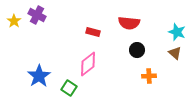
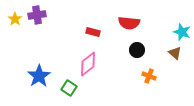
purple cross: rotated 36 degrees counterclockwise
yellow star: moved 1 px right, 2 px up
cyan star: moved 5 px right
orange cross: rotated 24 degrees clockwise
